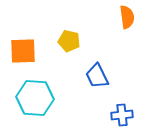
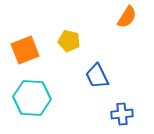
orange semicircle: rotated 40 degrees clockwise
orange square: moved 2 px right, 1 px up; rotated 20 degrees counterclockwise
cyan hexagon: moved 3 px left
blue cross: moved 1 px up
